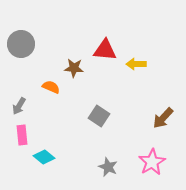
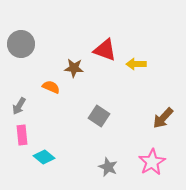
red triangle: rotated 15 degrees clockwise
